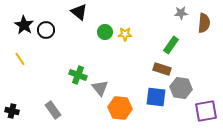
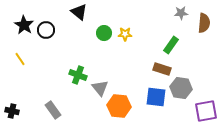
green circle: moved 1 px left, 1 px down
orange hexagon: moved 1 px left, 2 px up
